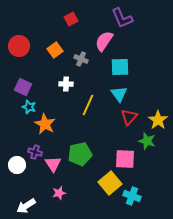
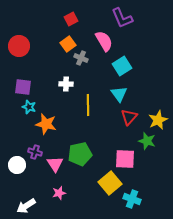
pink semicircle: rotated 115 degrees clockwise
orange square: moved 13 px right, 6 px up
gray cross: moved 1 px up
cyan square: moved 2 px right, 1 px up; rotated 30 degrees counterclockwise
purple square: rotated 18 degrees counterclockwise
yellow line: rotated 25 degrees counterclockwise
yellow star: rotated 12 degrees clockwise
orange star: moved 1 px right; rotated 15 degrees counterclockwise
pink triangle: moved 2 px right
cyan cross: moved 3 px down
